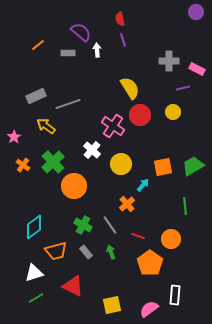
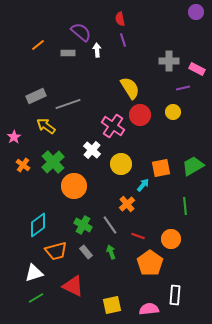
orange square at (163, 167): moved 2 px left, 1 px down
cyan diamond at (34, 227): moved 4 px right, 2 px up
pink semicircle at (149, 309): rotated 30 degrees clockwise
